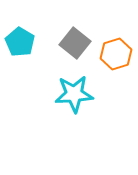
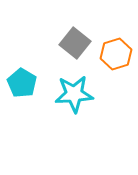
cyan pentagon: moved 2 px right, 41 px down
